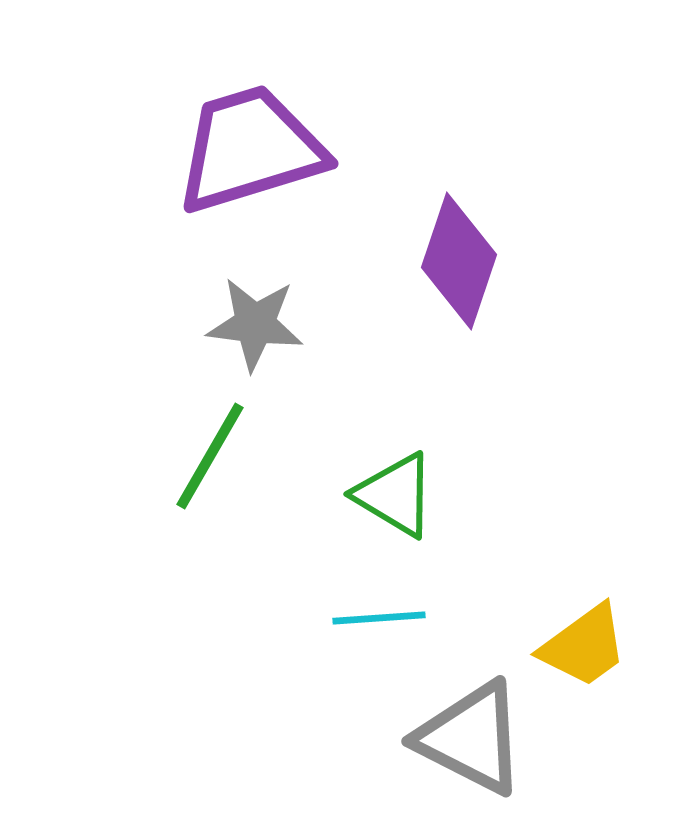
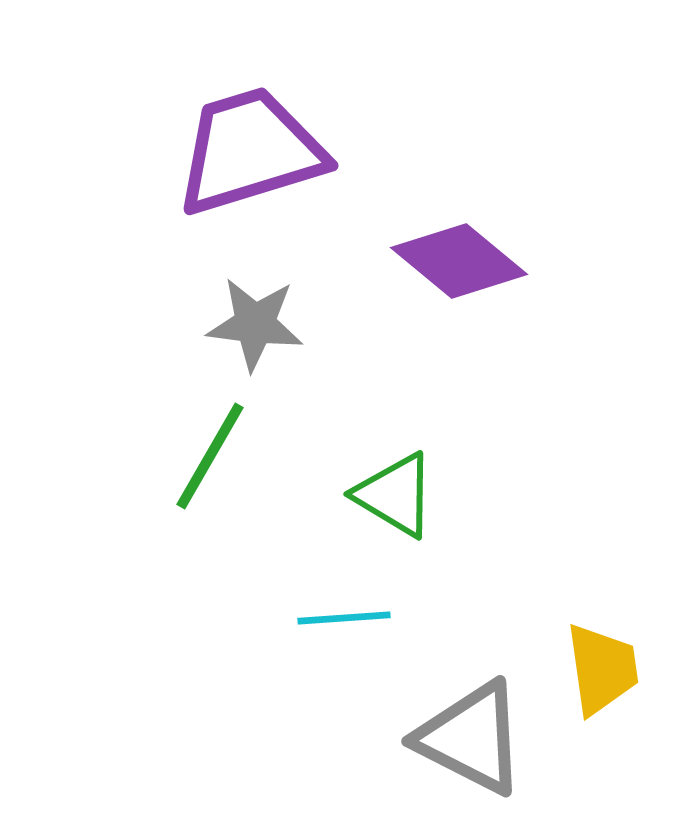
purple trapezoid: moved 2 px down
purple diamond: rotated 69 degrees counterclockwise
cyan line: moved 35 px left
yellow trapezoid: moved 18 px right, 23 px down; rotated 62 degrees counterclockwise
